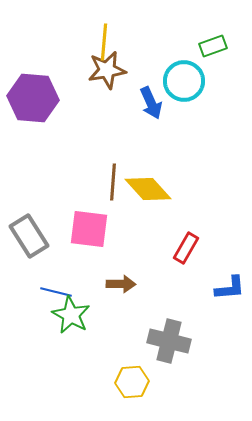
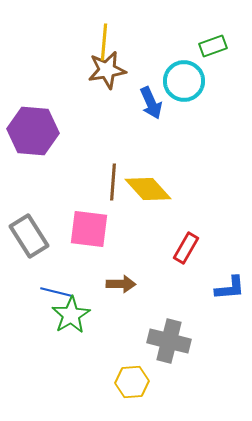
purple hexagon: moved 33 px down
green star: rotated 12 degrees clockwise
